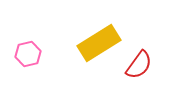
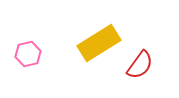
red semicircle: moved 1 px right
